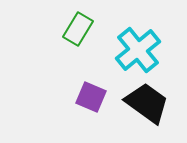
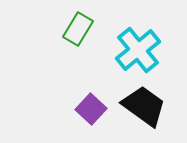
purple square: moved 12 px down; rotated 20 degrees clockwise
black trapezoid: moved 3 px left, 3 px down
